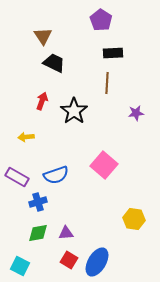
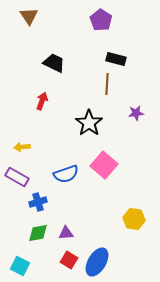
brown triangle: moved 14 px left, 20 px up
black rectangle: moved 3 px right, 6 px down; rotated 18 degrees clockwise
brown line: moved 1 px down
black star: moved 15 px right, 12 px down
yellow arrow: moved 4 px left, 10 px down
blue semicircle: moved 10 px right, 1 px up
